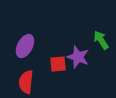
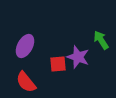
red semicircle: rotated 45 degrees counterclockwise
